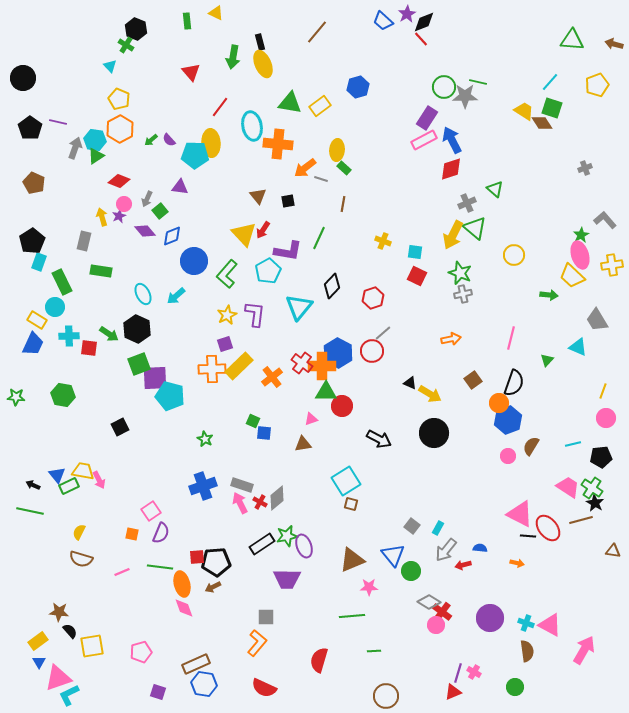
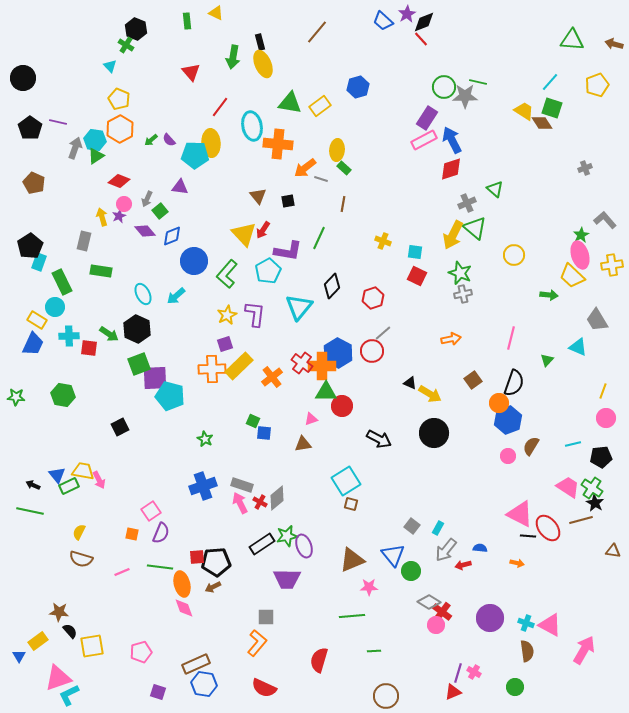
black pentagon at (32, 241): moved 2 px left, 5 px down
blue triangle at (39, 662): moved 20 px left, 6 px up
